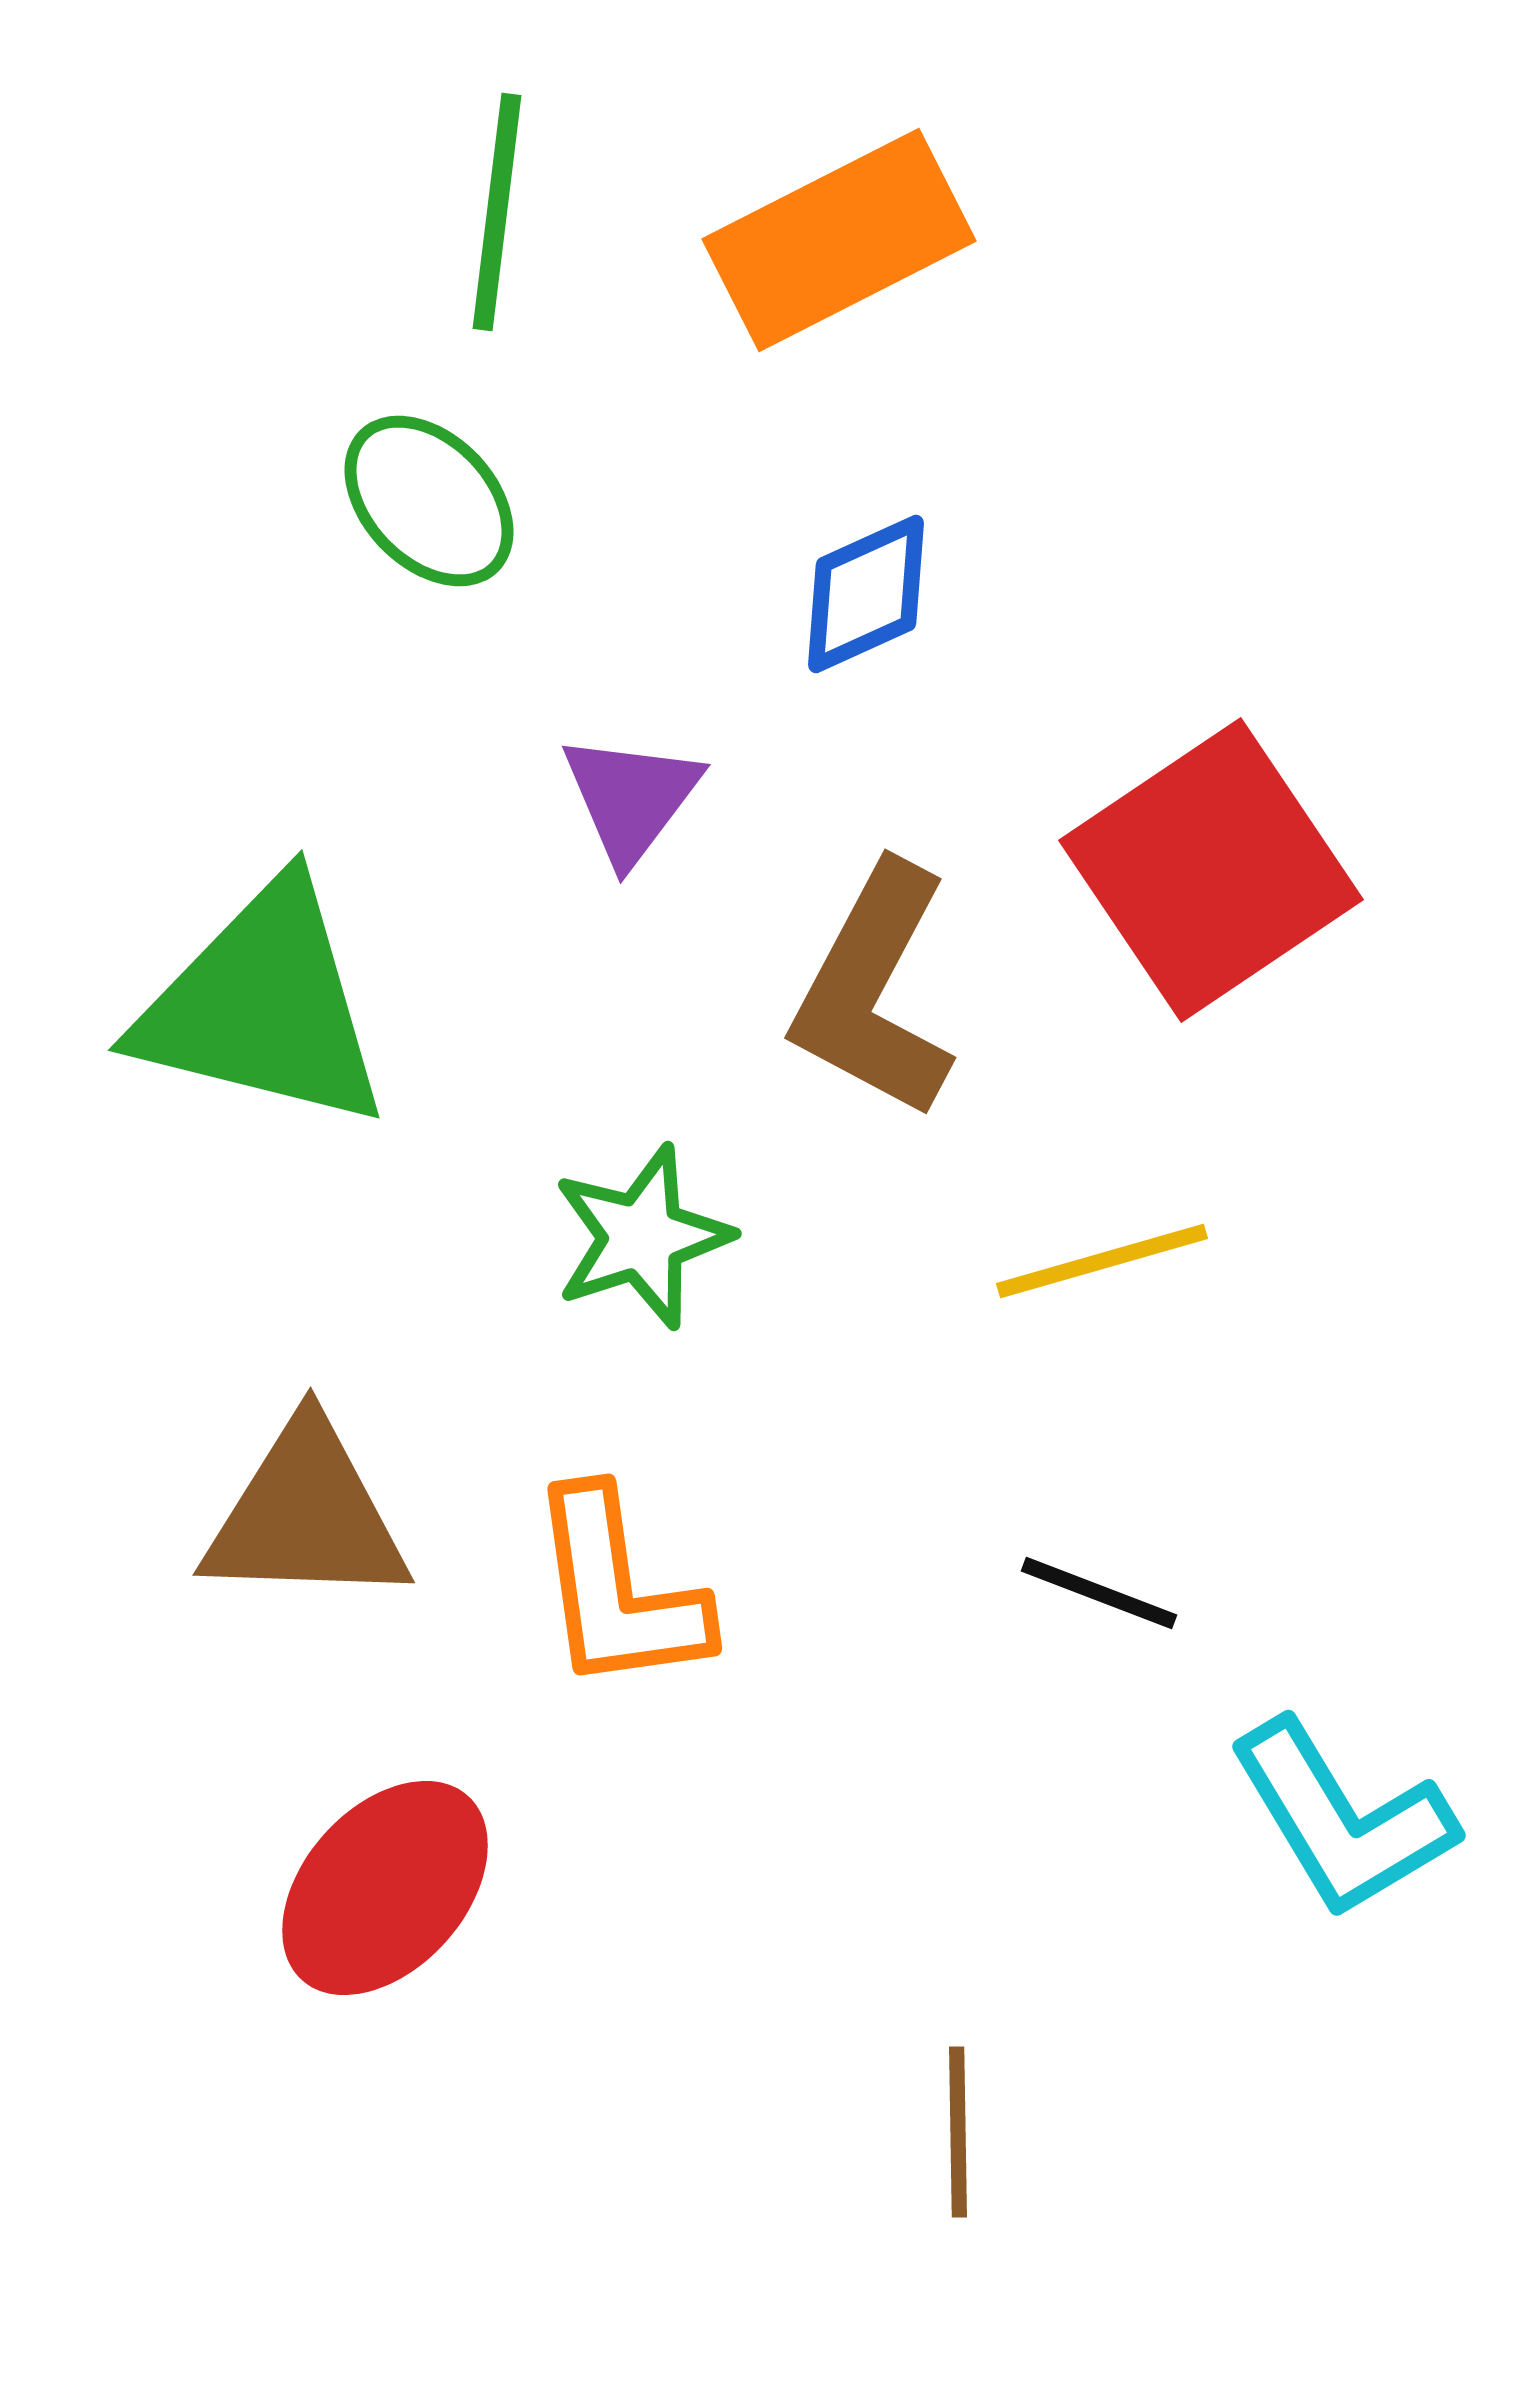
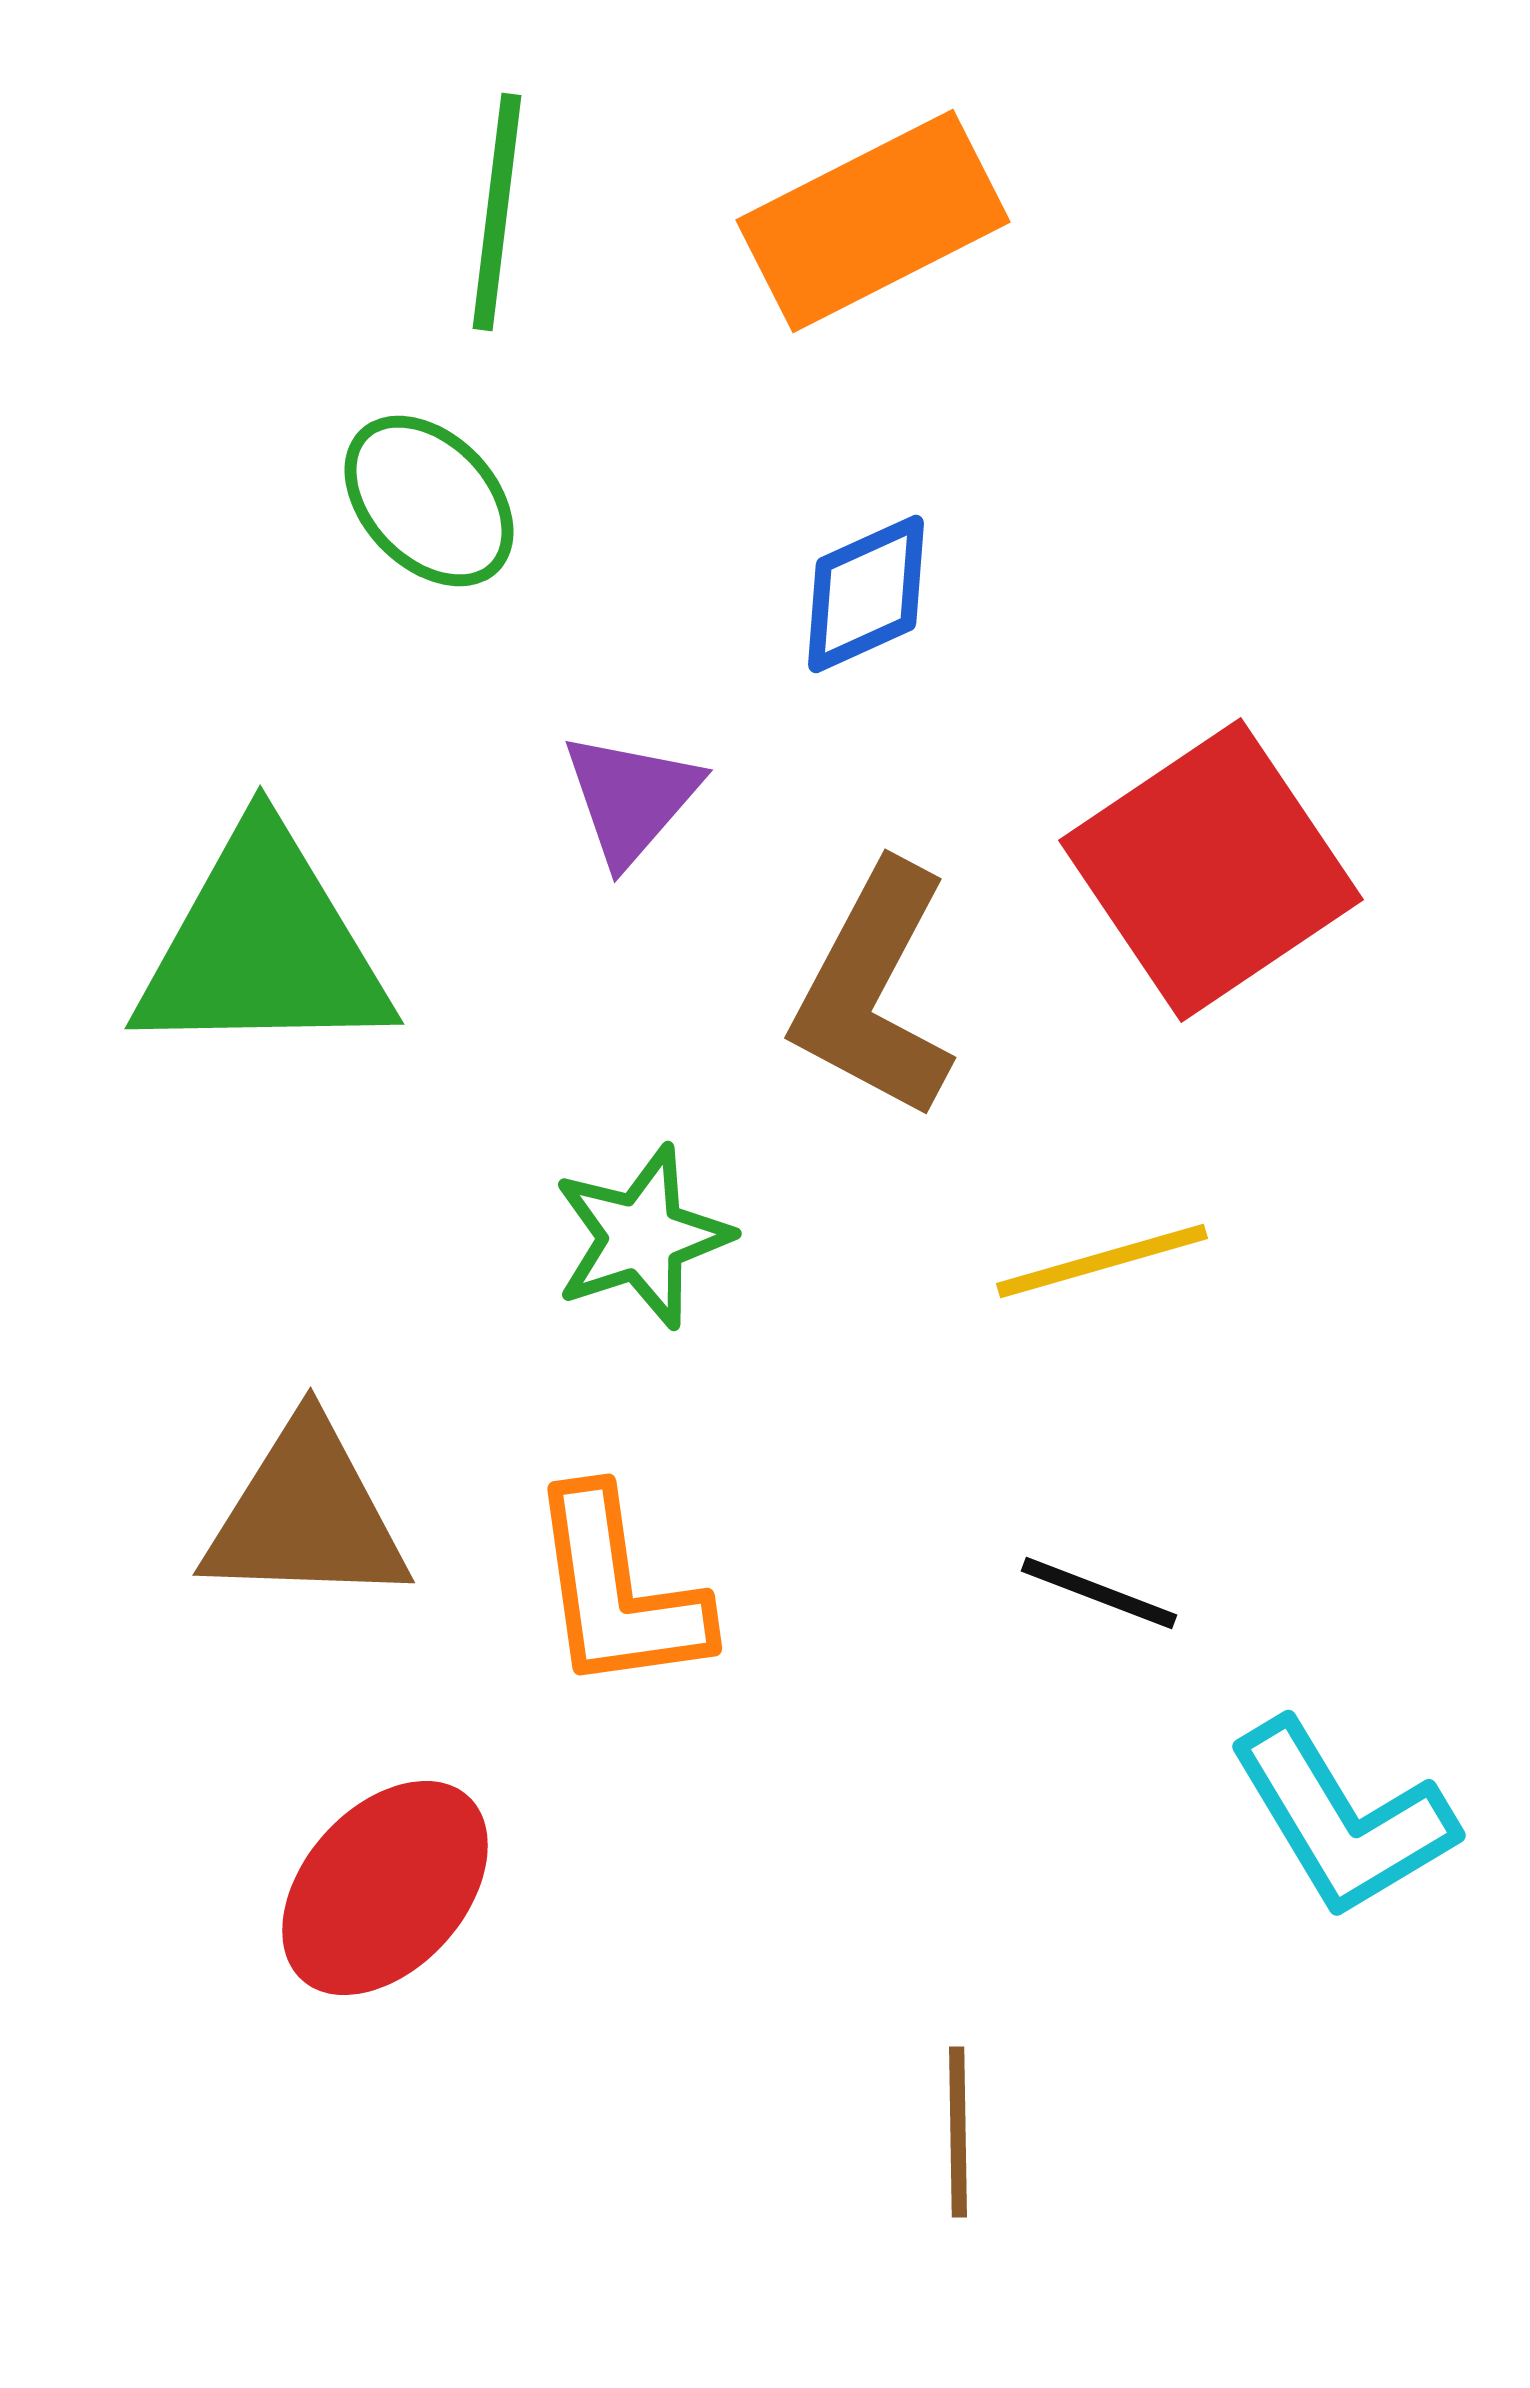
orange rectangle: moved 34 px right, 19 px up
purple triangle: rotated 4 degrees clockwise
green triangle: moved 60 px up; rotated 15 degrees counterclockwise
